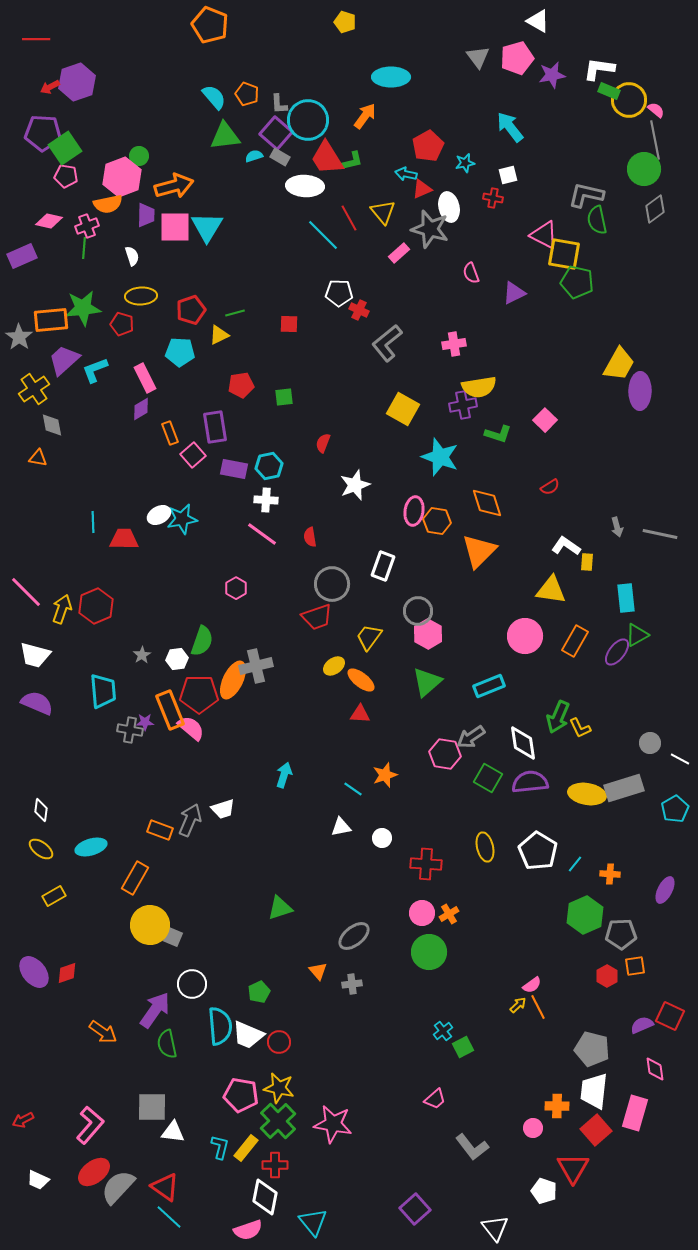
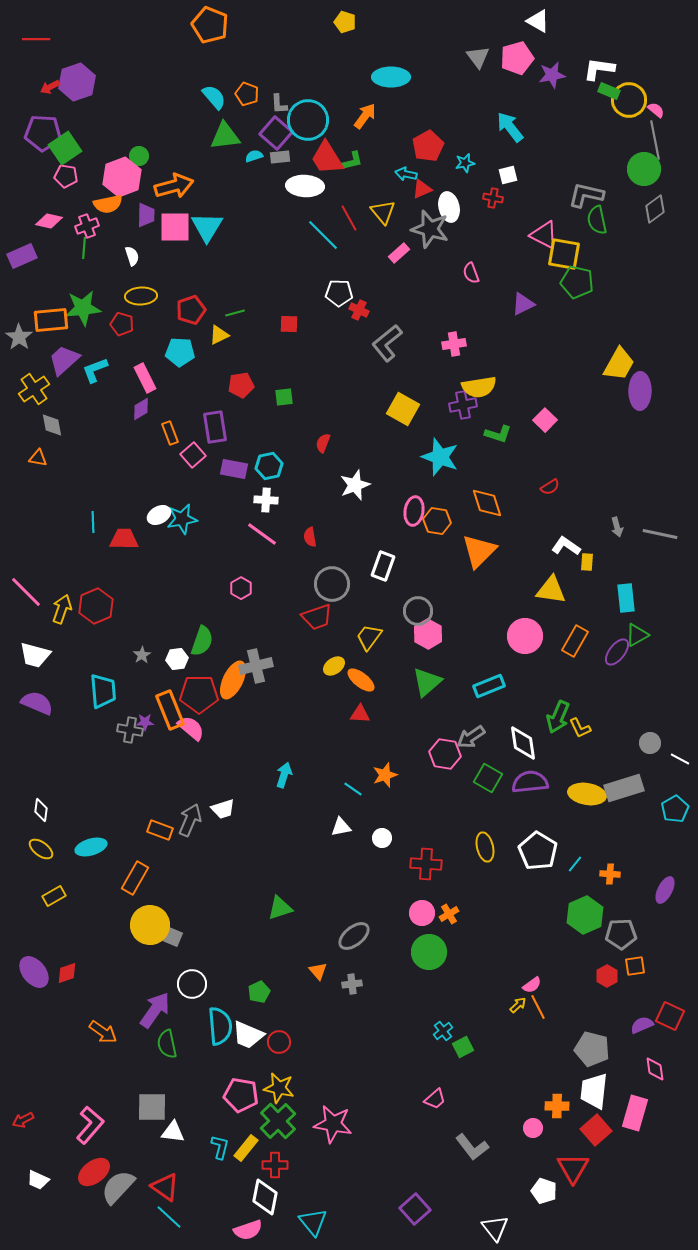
gray rectangle at (280, 157): rotated 36 degrees counterclockwise
purple triangle at (514, 293): moved 9 px right, 11 px down
pink hexagon at (236, 588): moved 5 px right
